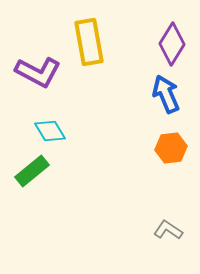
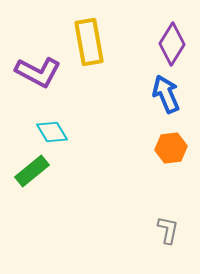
cyan diamond: moved 2 px right, 1 px down
gray L-shape: rotated 68 degrees clockwise
